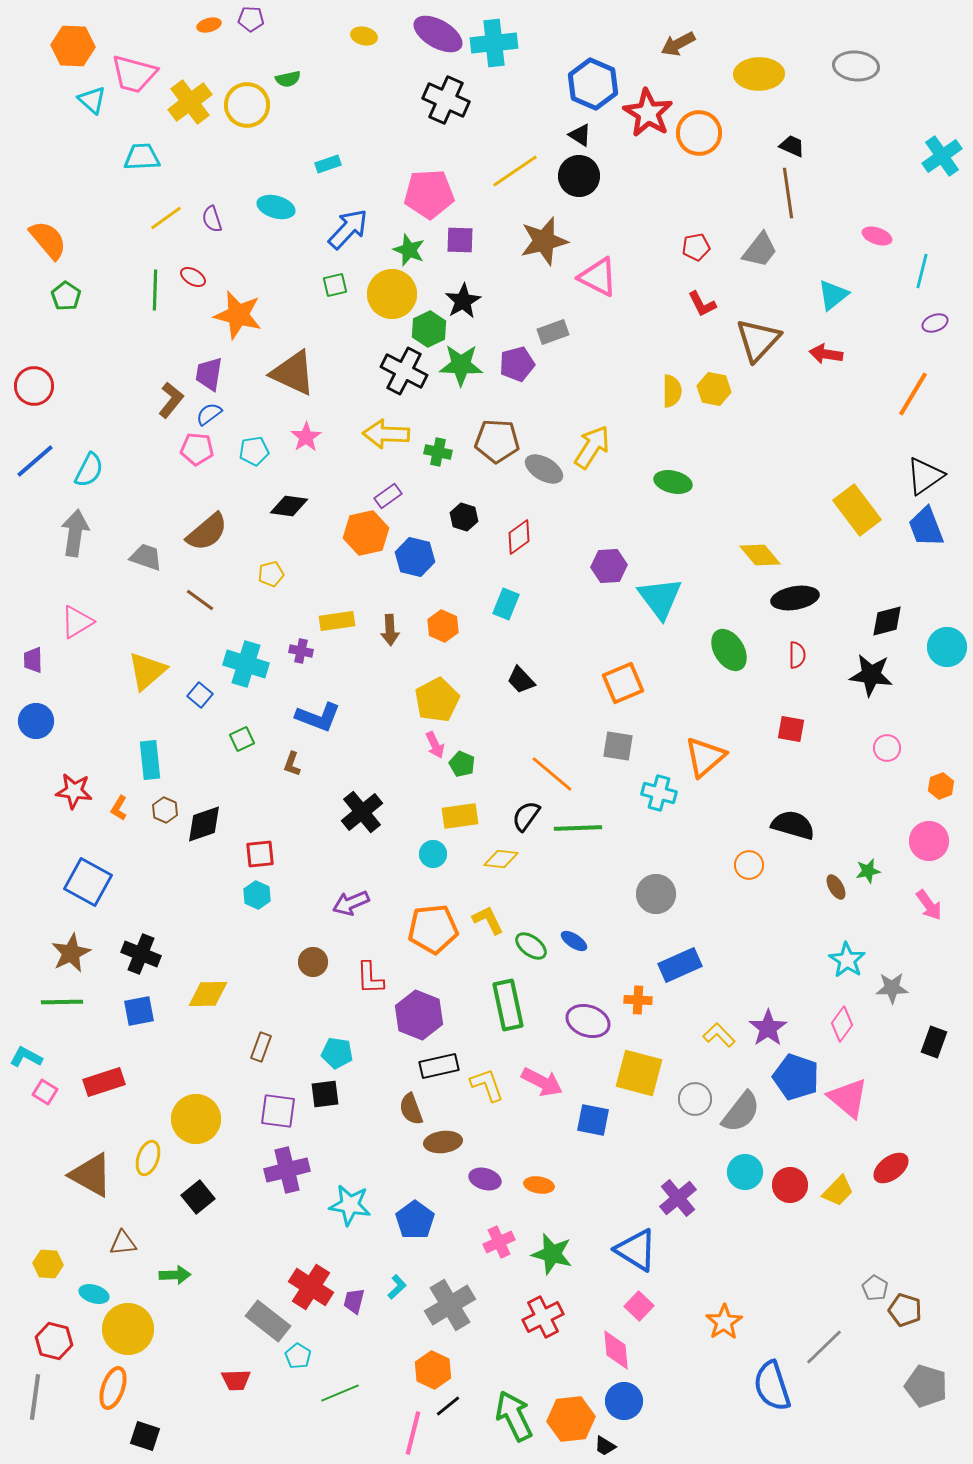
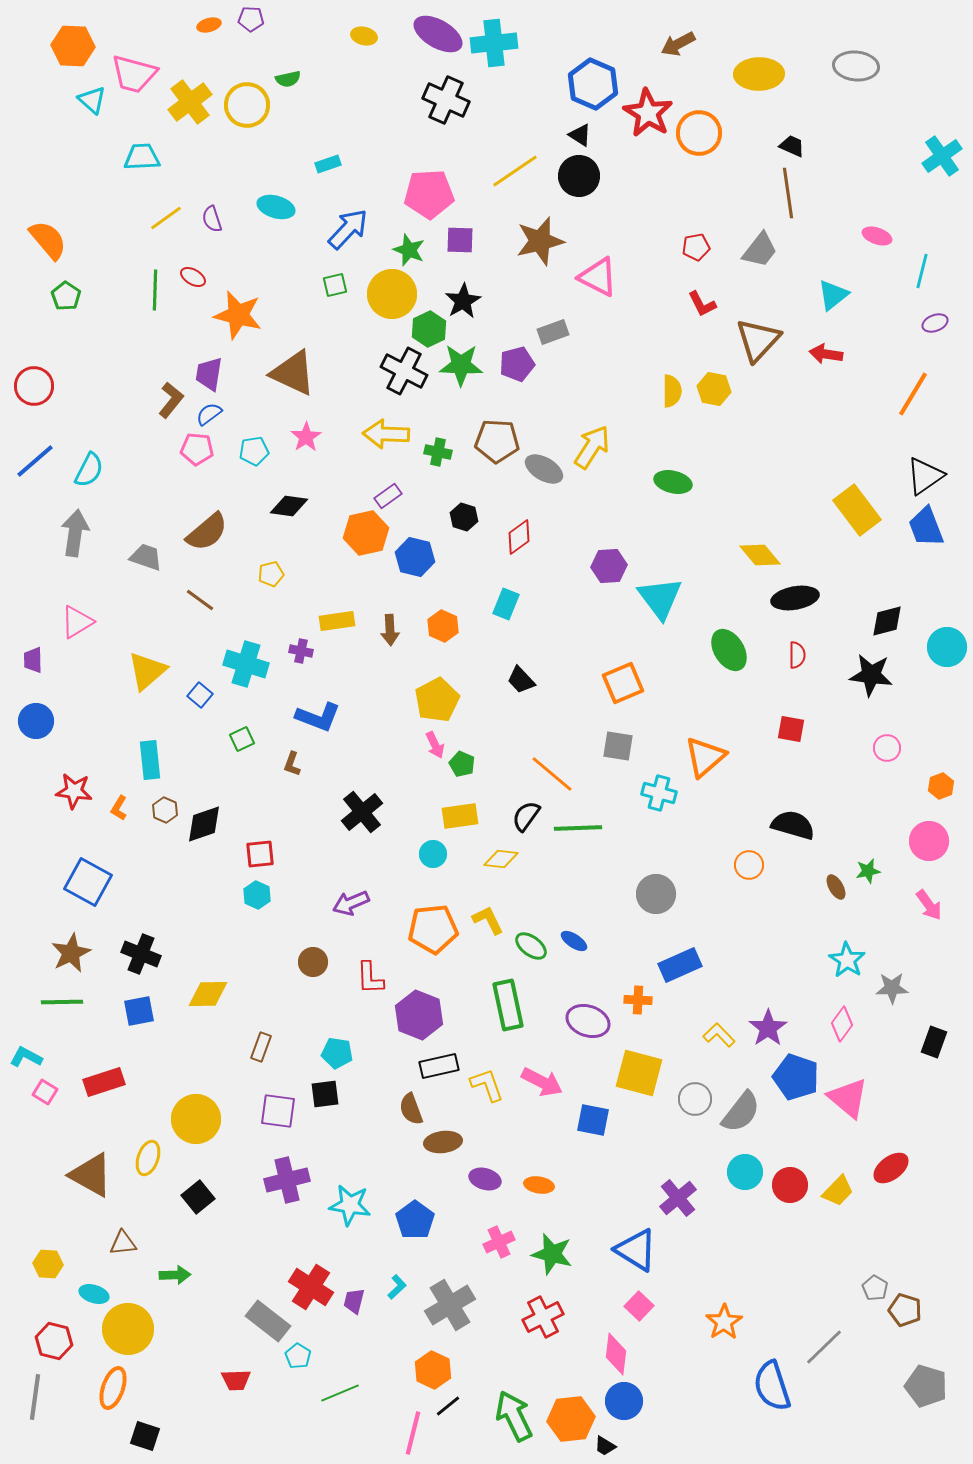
brown star at (544, 241): moved 4 px left
purple cross at (287, 1170): moved 10 px down
pink diamond at (616, 1350): moved 4 px down; rotated 12 degrees clockwise
